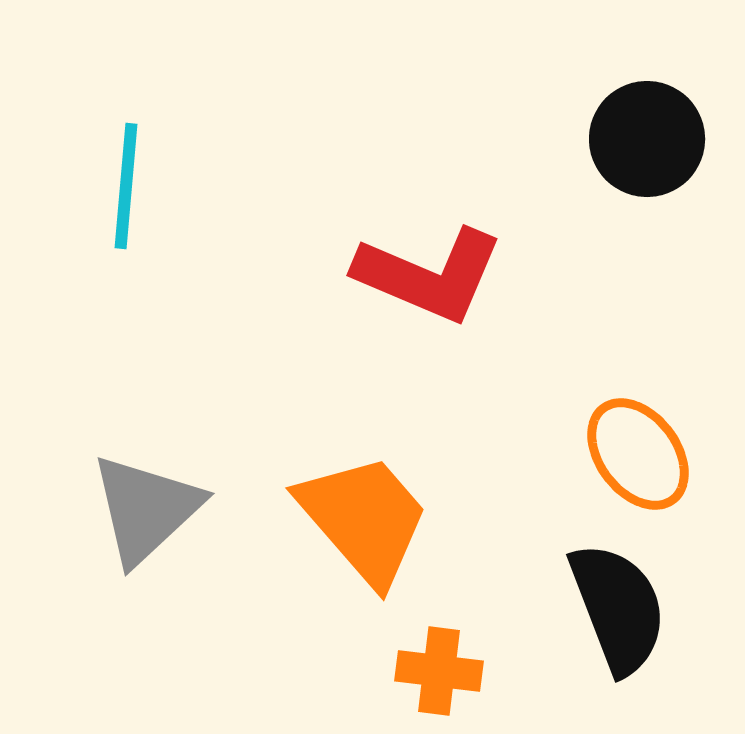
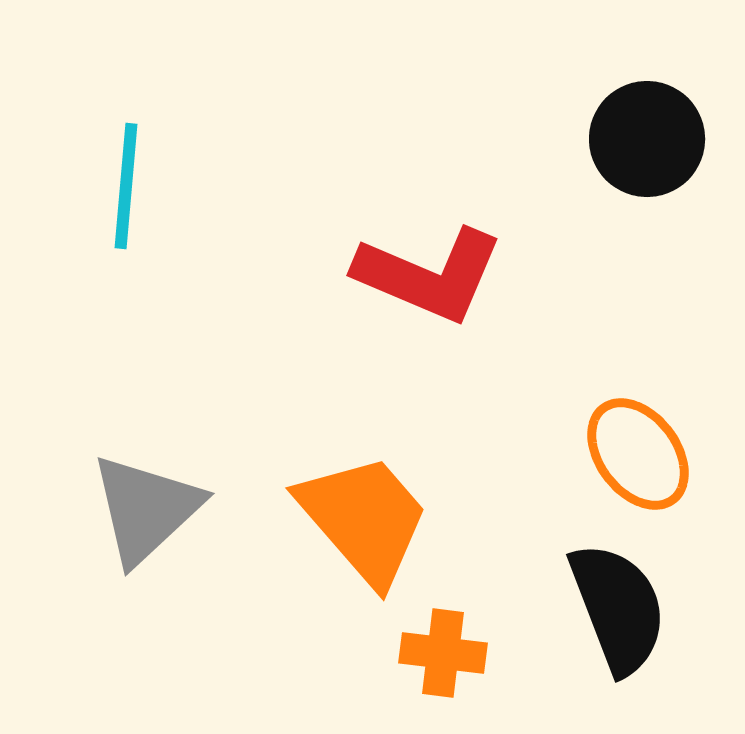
orange cross: moved 4 px right, 18 px up
